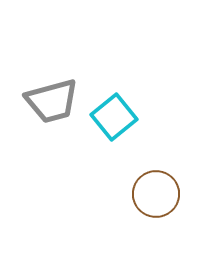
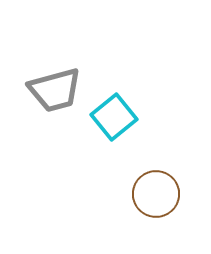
gray trapezoid: moved 3 px right, 11 px up
